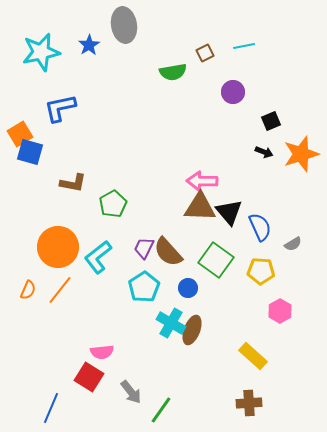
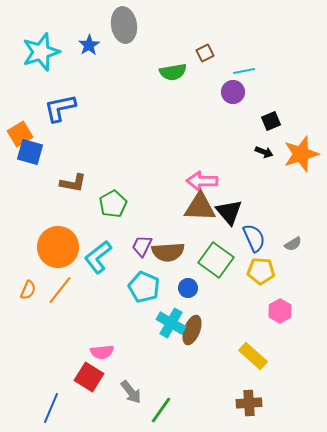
cyan line: moved 25 px down
cyan star: rotated 6 degrees counterclockwise
blue semicircle: moved 6 px left, 11 px down
purple trapezoid: moved 2 px left, 2 px up
brown semicircle: rotated 52 degrees counterclockwise
cyan pentagon: rotated 16 degrees counterclockwise
